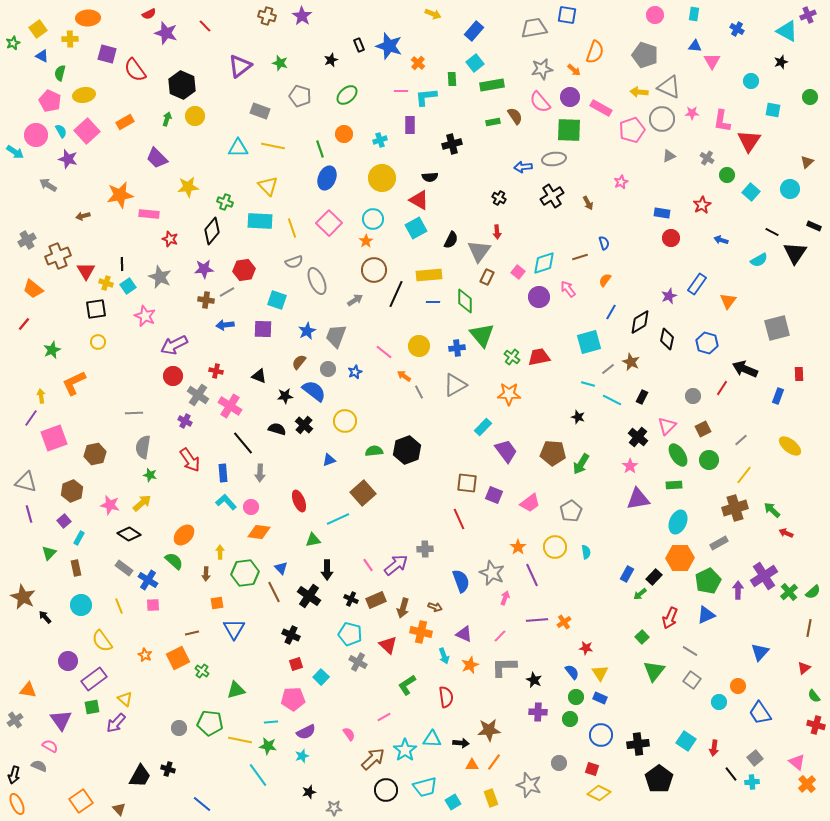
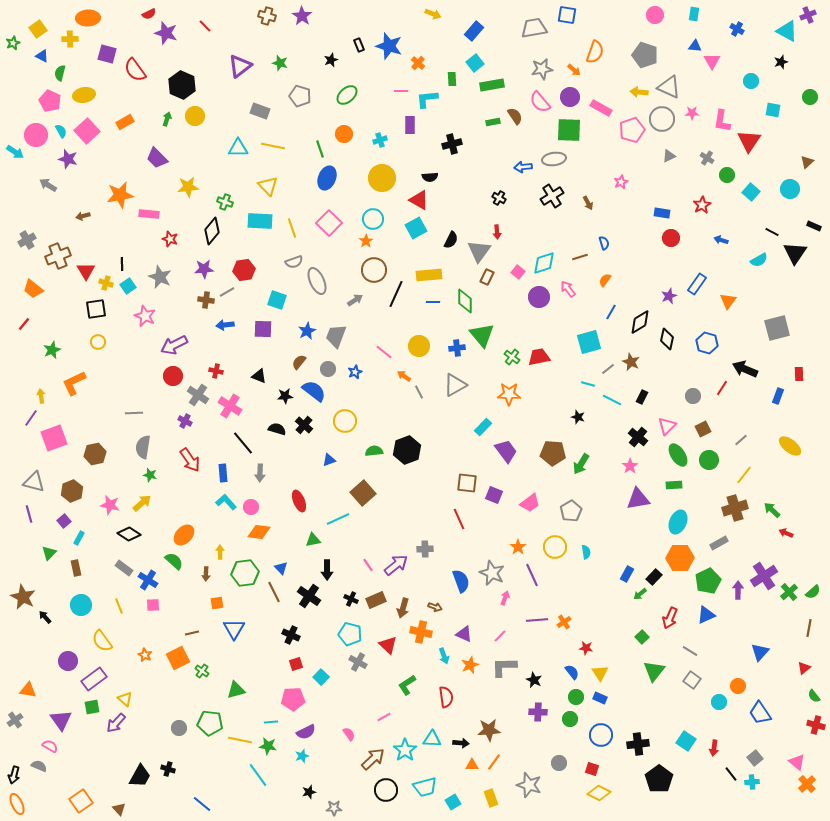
cyan L-shape at (426, 97): moved 1 px right, 2 px down
gray triangle at (26, 482): moved 8 px right
